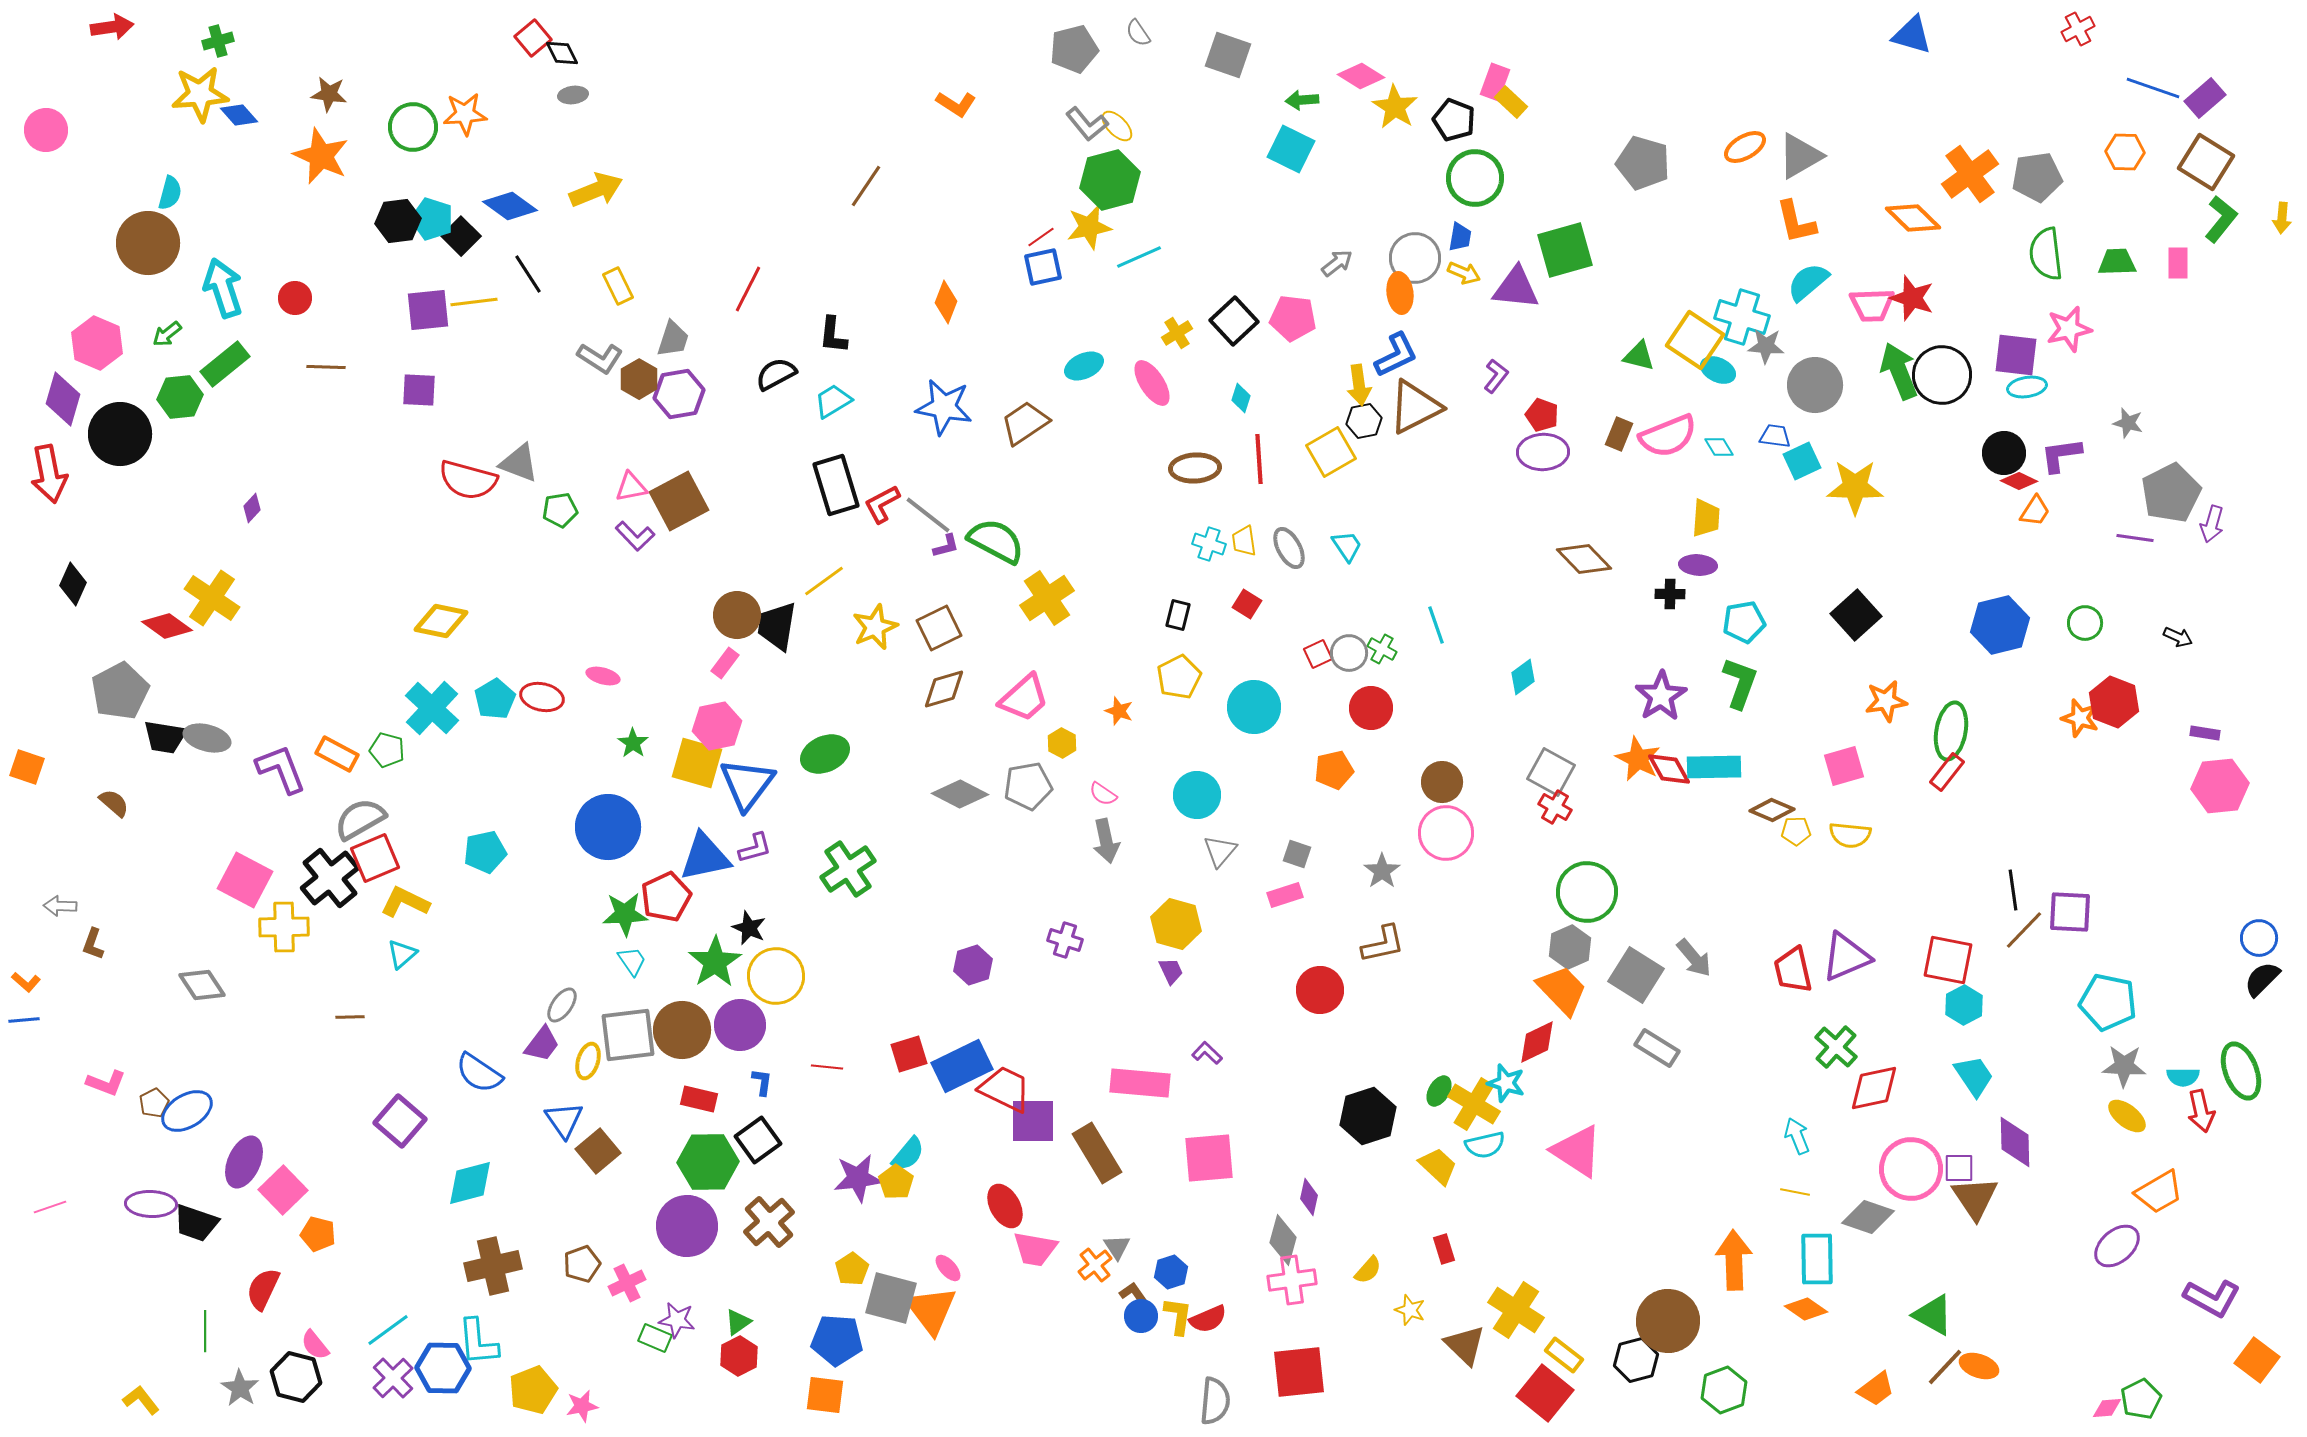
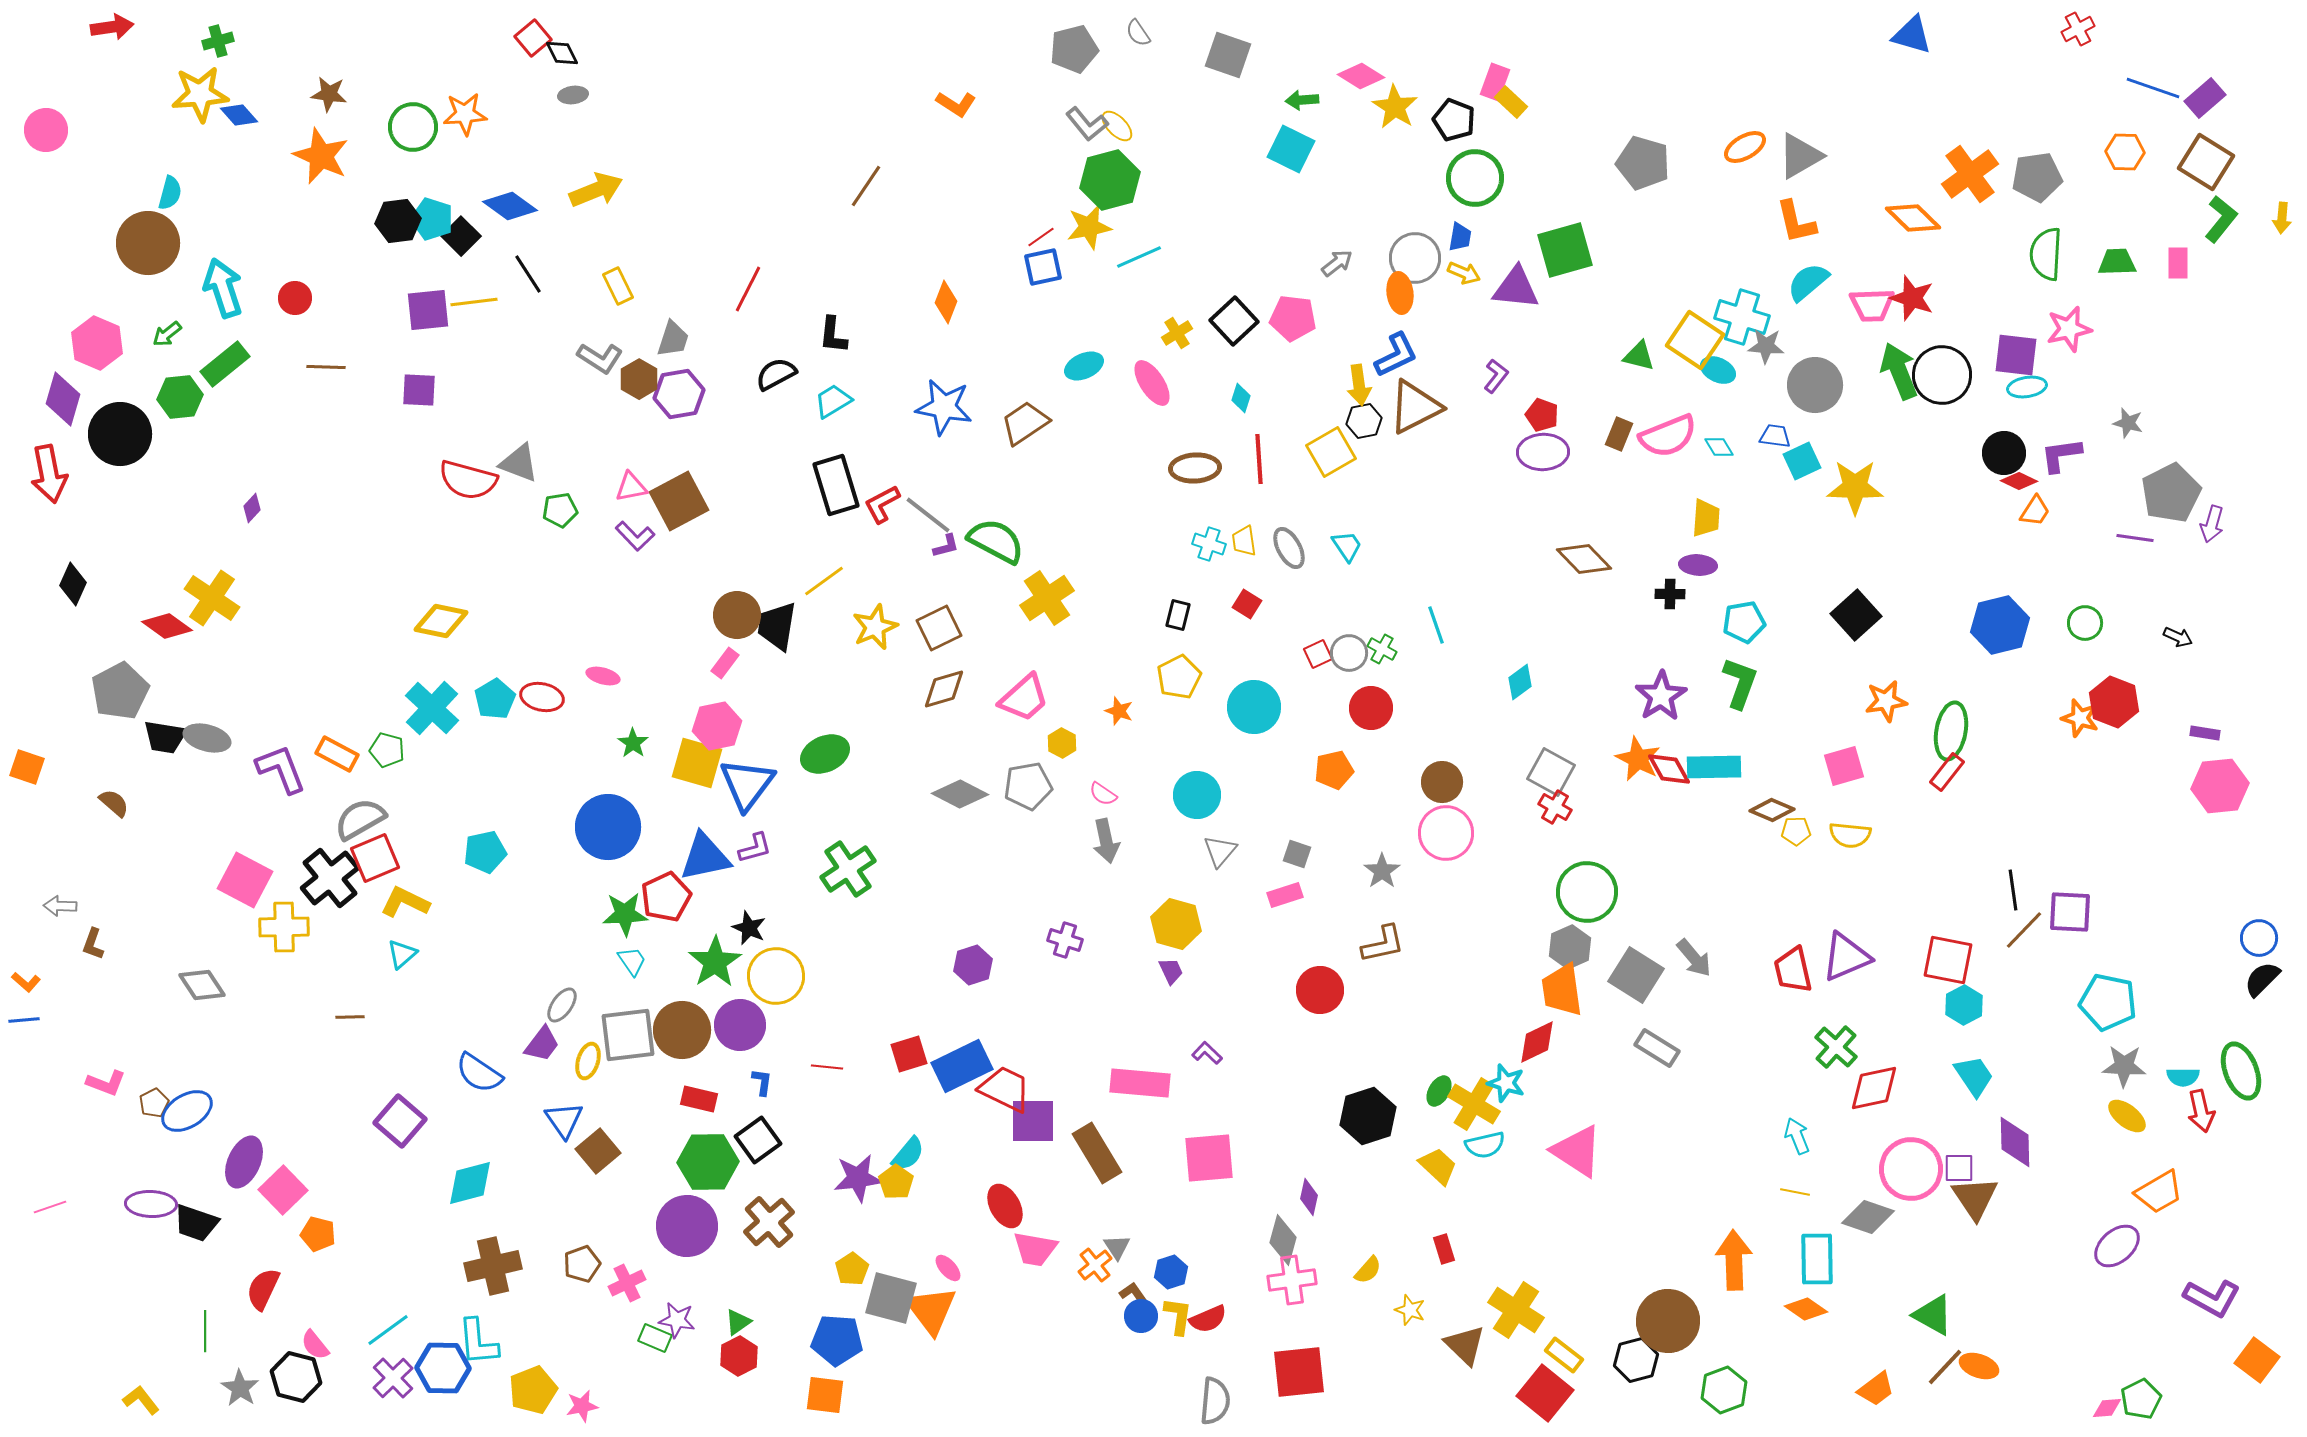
green semicircle at (2046, 254): rotated 10 degrees clockwise
cyan diamond at (1523, 677): moved 3 px left, 5 px down
orange trapezoid at (1562, 990): rotated 144 degrees counterclockwise
